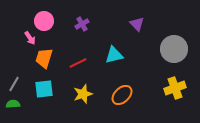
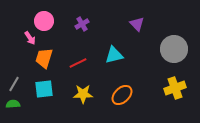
yellow star: rotated 18 degrees clockwise
